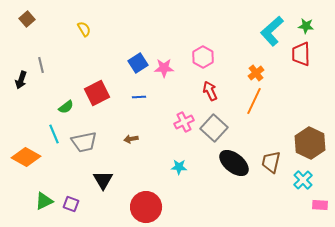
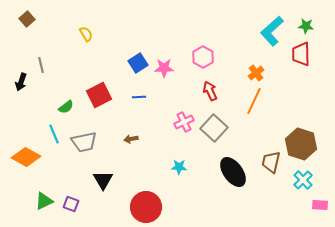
yellow semicircle: moved 2 px right, 5 px down
black arrow: moved 2 px down
red square: moved 2 px right, 2 px down
brown hexagon: moved 9 px left, 1 px down; rotated 8 degrees counterclockwise
black ellipse: moved 1 px left, 9 px down; rotated 16 degrees clockwise
